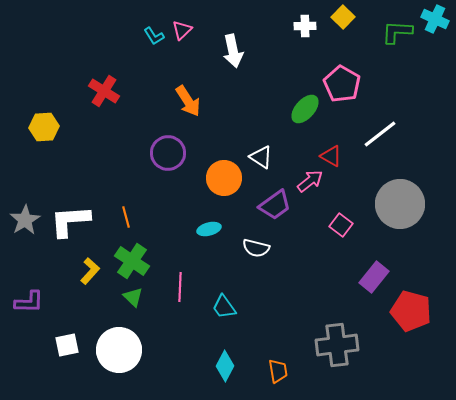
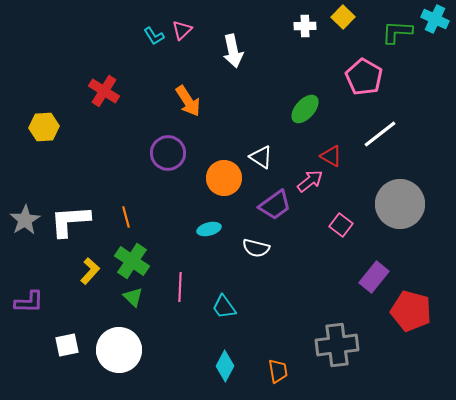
pink pentagon: moved 22 px right, 7 px up
